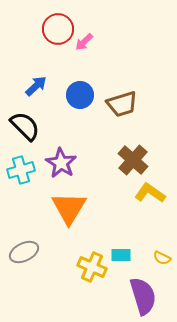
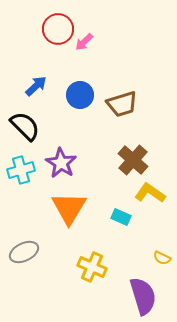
cyan rectangle: moved 38 px up; rotated 24 degrees clockwise
